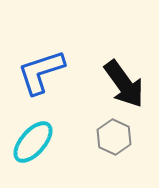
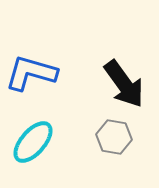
blue L-shape: moved 10 px left, 1 px down; rotated 34 degrees clockwise
gray hexagon: rotated 16 degrees counterclockwise
